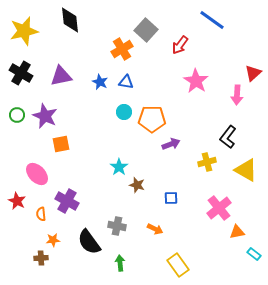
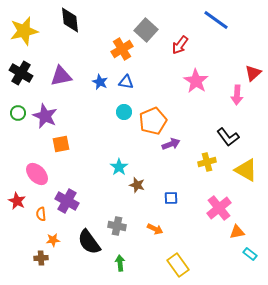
blue line: moved 4 px right
green circle: moved 1 px right, 2 px up
orange pentagon: moved 1 px right, 2 px down; rotated 24 degrees counterclockwise
black L-shape: rotated 75 degrees counterclockwise
cyan rectangle: moved 4 px left
